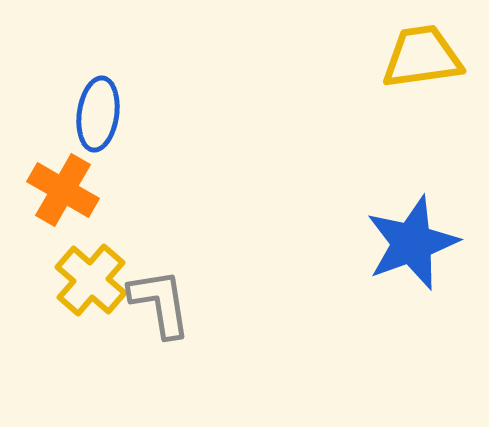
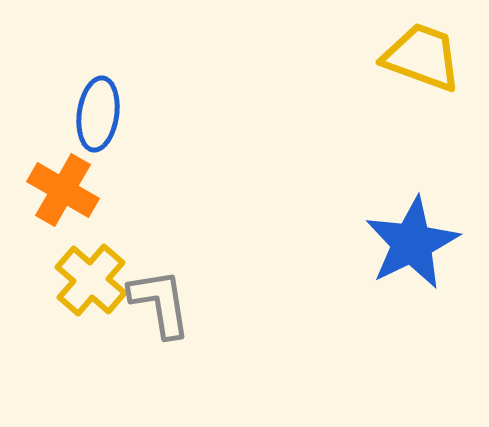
yellow trapezoid: rotated 28 degrees clockwise
blue star: rotated 6 degrees counterclockwise
